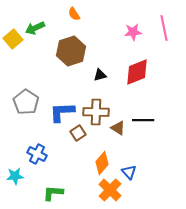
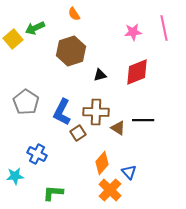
blue L-shape: rotated 60 degrees counterclockwise
